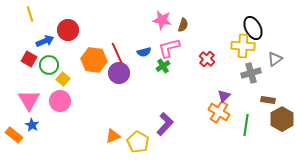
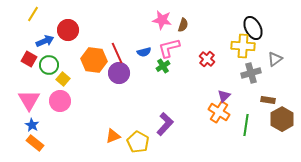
yellow line: moved 3 px right; rotated 49 degrees clockwise
orange rectangle: moved 21 px right, 8 px down
